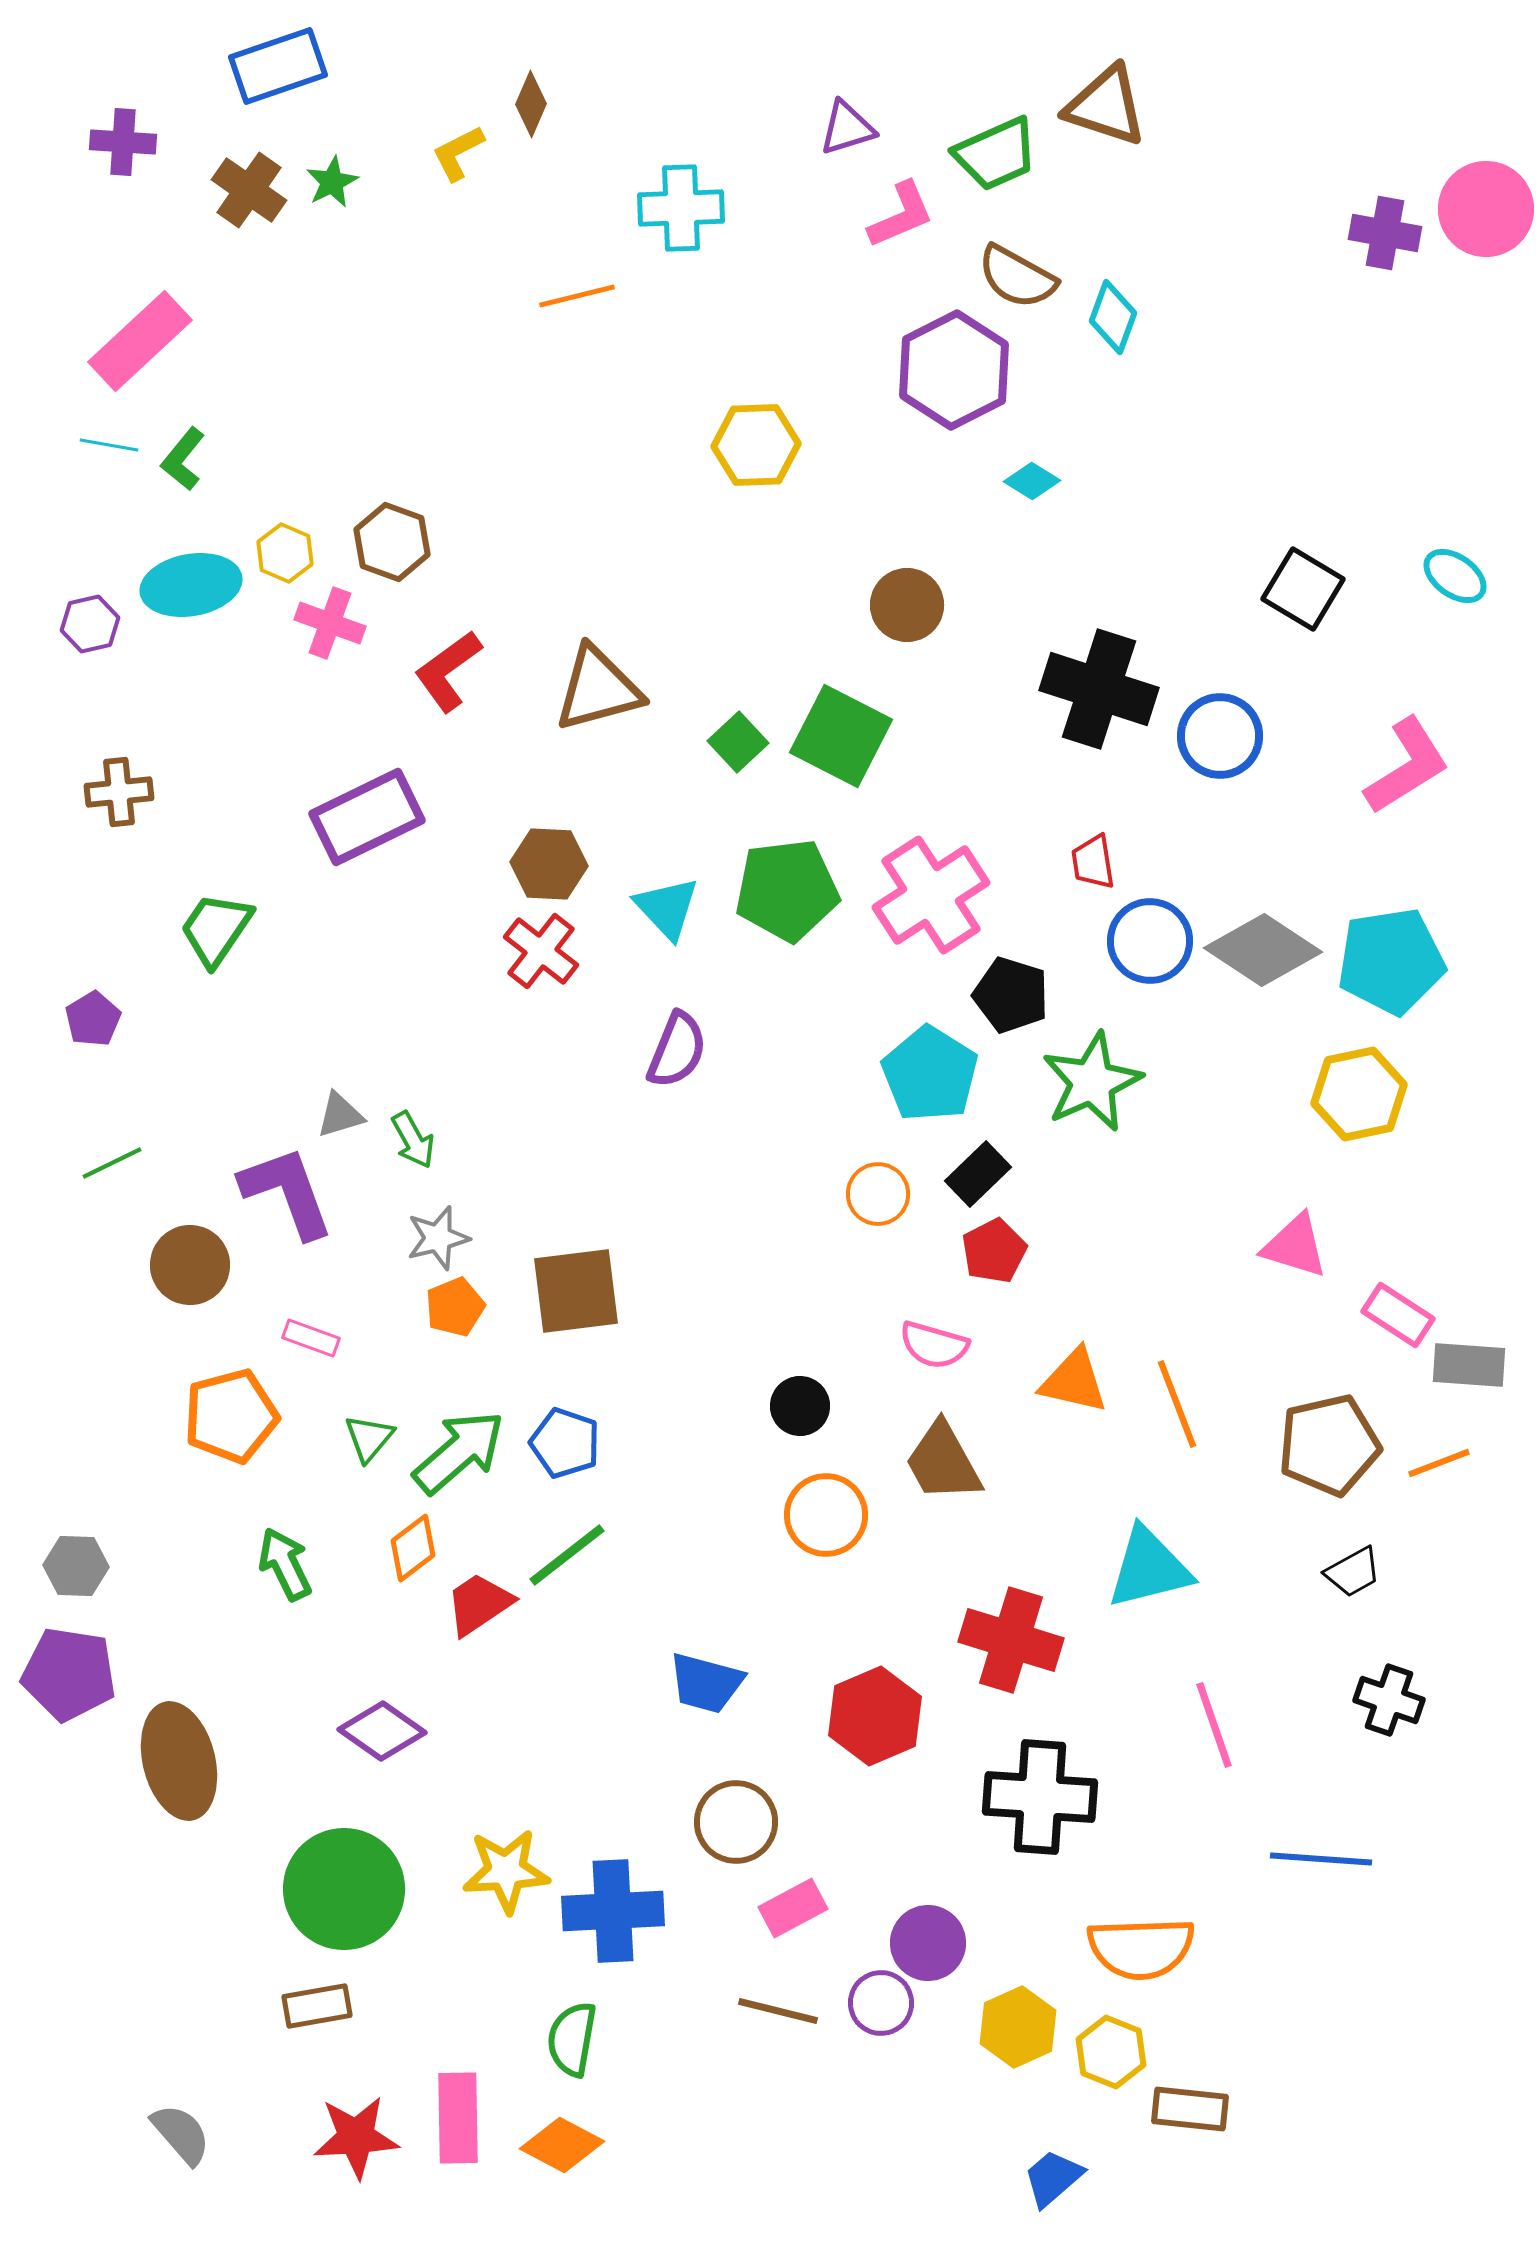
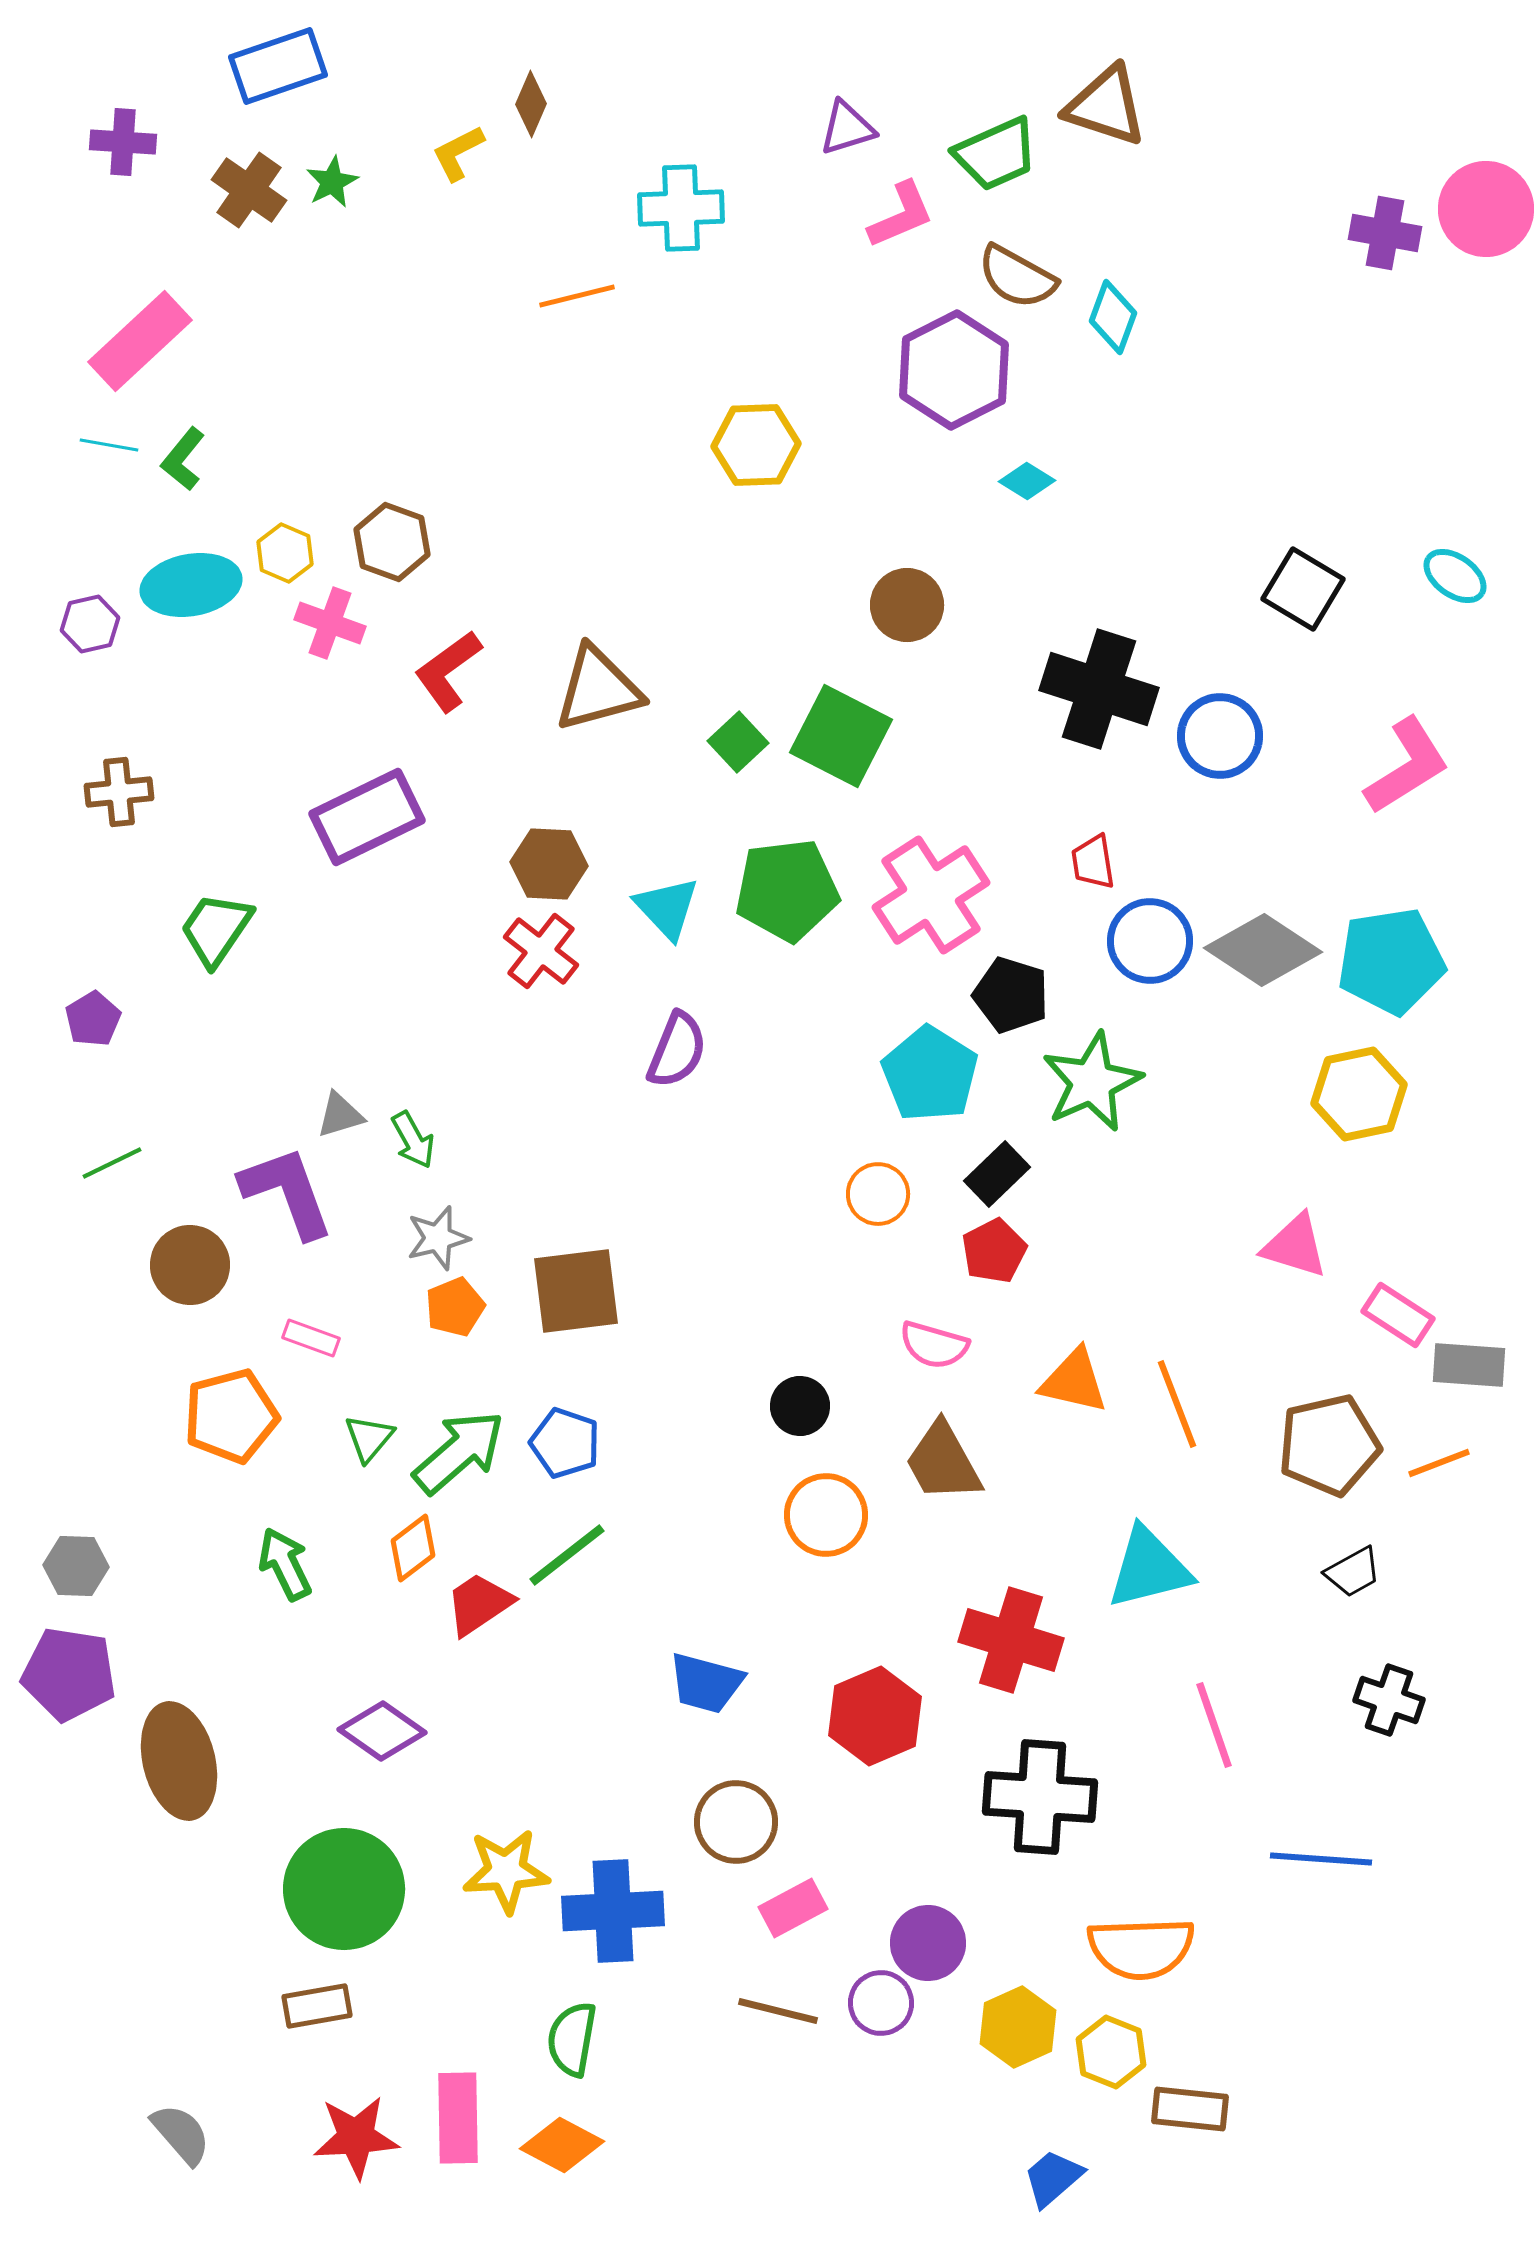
cyan diamond at (1032, 481): moved 5 px left
black rectangle at (978, 1174): moved 19 px right
